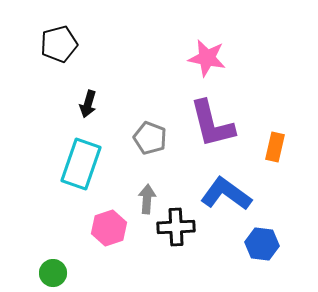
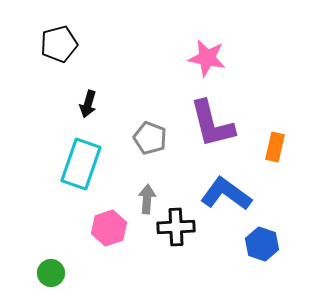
blue hexagon: rotated 12 degrees clockwise
green circle: moved 2 px left
